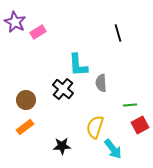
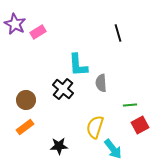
purple star: moved 2 px down
black star: moved 3 px left
